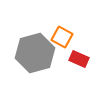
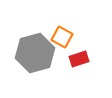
red rectangle: rotated 42 degrees counterclockwise
